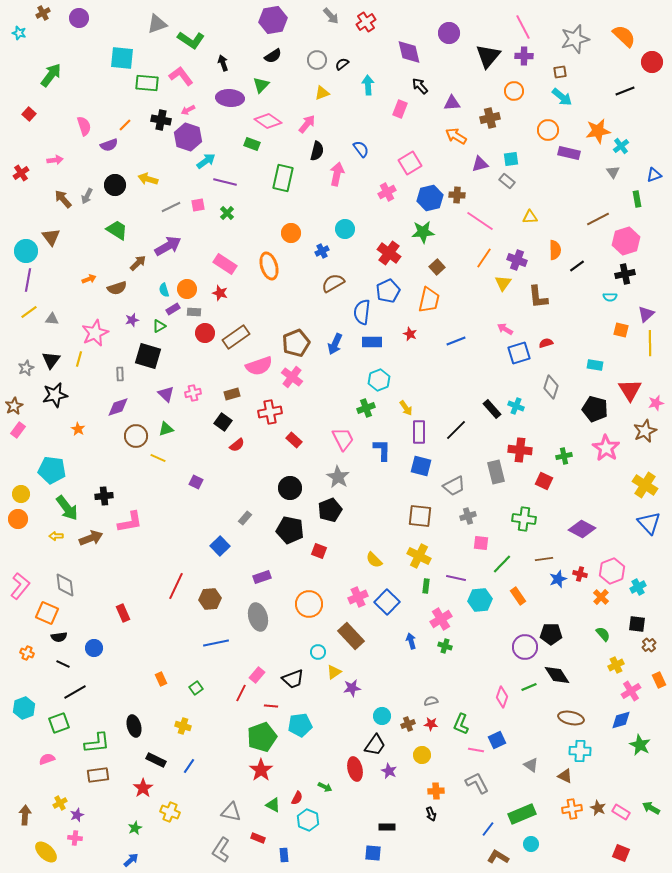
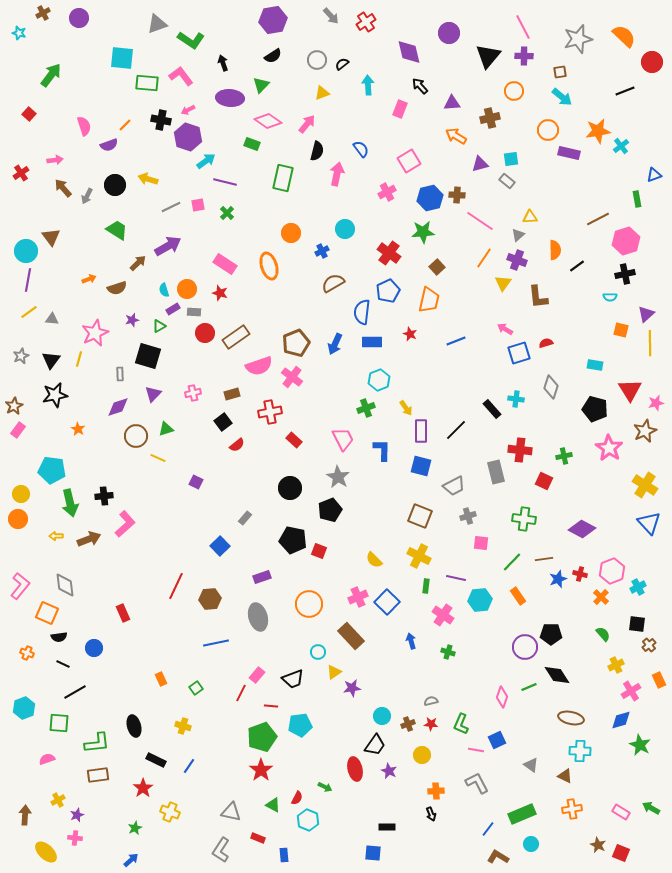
gray star at (575, 39): moved 3 px right
pink square at (410, 163): moved 1 px left, 2 px up
gray triangle at (613, 172): moved 95 px left, 63 px down; rotated 24 degrees clockwise
brown arrow at (63, 199): moved 11 px up
gray star at (26, 368): moved 5 px left, 12 px up
purple triangle at (166, 394): moved 13 px left; rotated 30 degrees clockwise
cyan cross at (516, 406): moved 7 px up; rotated 14 degrees counterclockwise
black square at (223, 422): rotated 18 degrees clockwise
purple rectangle at (419, 432): moved 2 px right, 1 px up
pink star at (606, 448): moved 3 px right
green arrow at (67, 508): moved 3 px right, 5 px up; rotated 24 degrees clockwise
brown square at (420, 516): rotated 15 degrees clockwise
pink L-shape at (130, 522): moved 5 px left, 2 px down; rotated 32 degrees counterclockwise
black pentagon at (290, 530): moved 3 px right, 10 px down
brown arrow at (91, 538): moved 2 px left, 1 px down
green line at (502, 564): moved 10 px right, 2 px up
pink cross at (441, 619): moved 2 px right, 4 px up; rotated 25 degrees counterclockwise
green cross at (445, 646): moved 3 px right, 6 px down
green square at (59, 723): rotated 25 degrees clockwise
yellow cross at (60, 803): moved 2 px left, 3 px up
brown star at (598, 808): moved 37 px down
